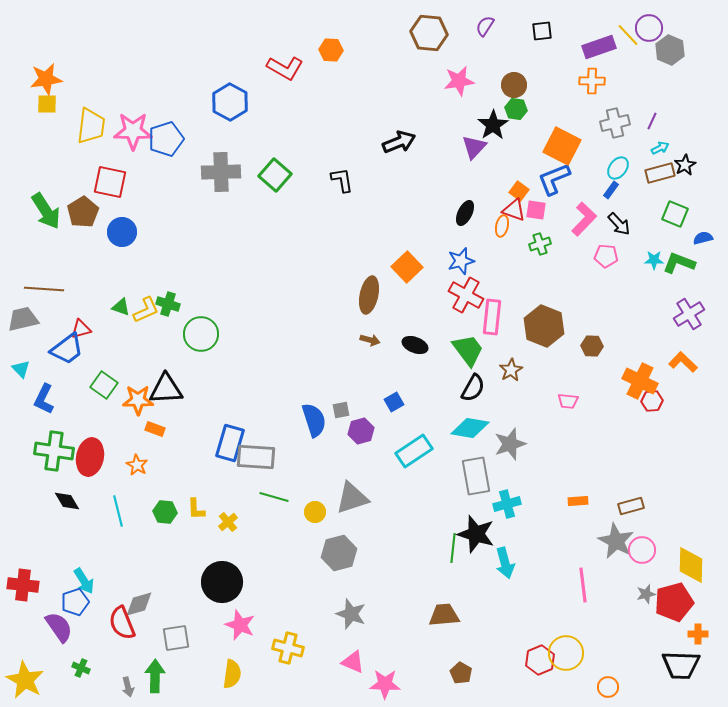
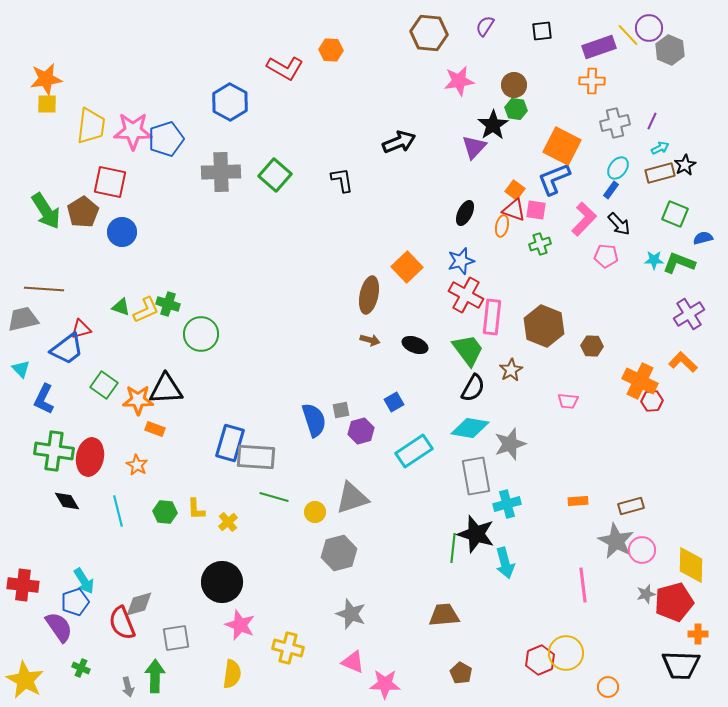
orange square at (519, 191): moved 4 px left, 1 px up
